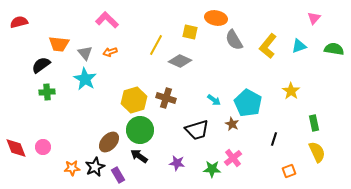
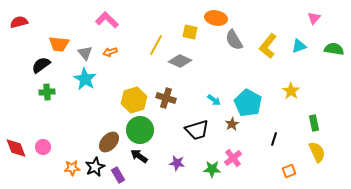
brown star: rotated 16 degrees clockwise
